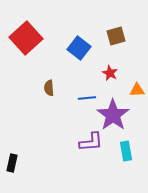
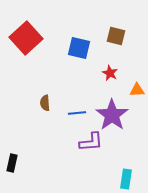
brown square: rotated 30 degrees clockwise
blue square: rotated 25 degrees counterclockwise
brown semicircle: moved 4 px left, 15 px down
blue line: moved 10 px left, 15 px down
purple star: moved 1 px left
cyan rectangle: moved 28 px down; rotated 18 degrees clockwise
